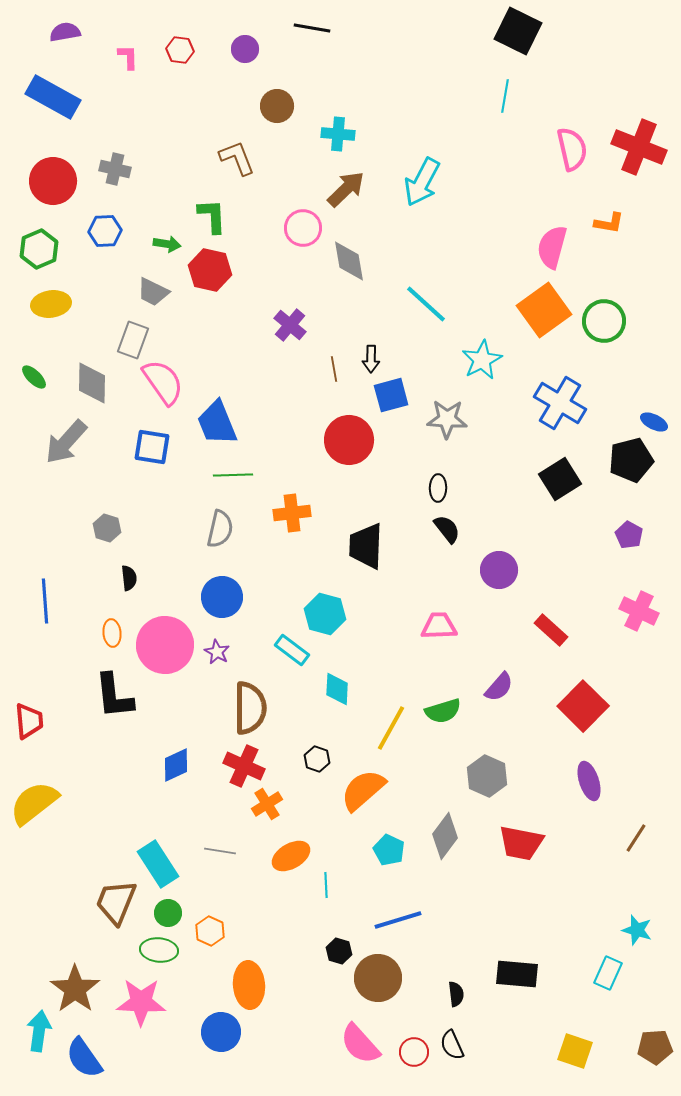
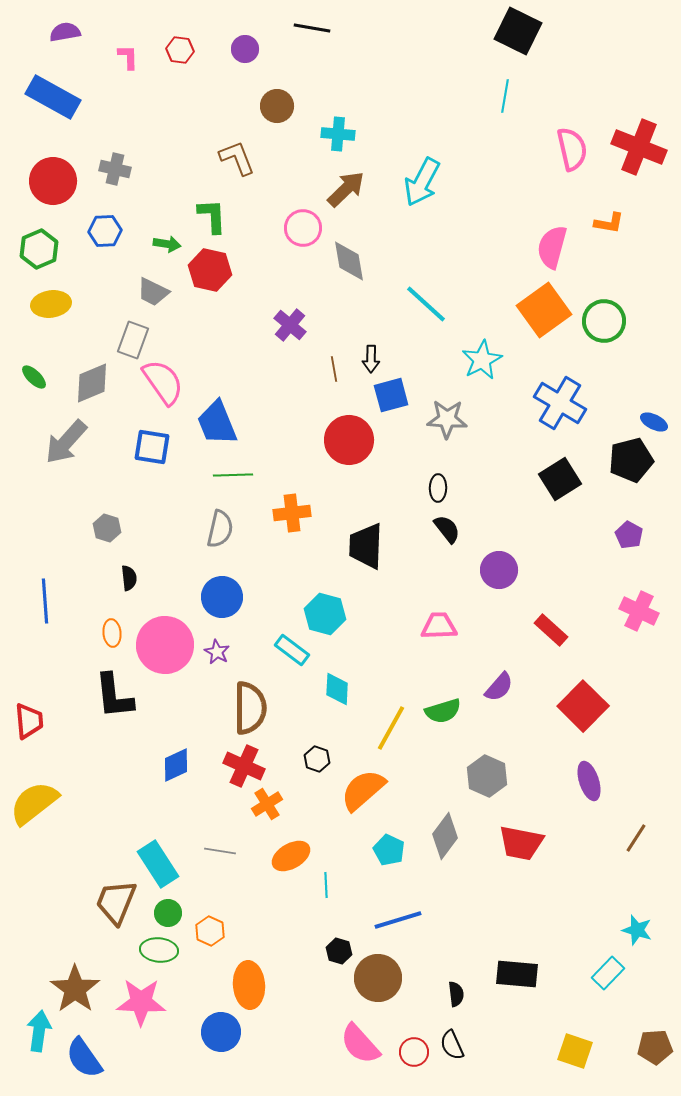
gray diamond at (92, 383): rotated 66 degrees clockwise
cyan rectangle at (608, 973): rotated 20 degrees clockwise
